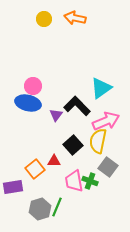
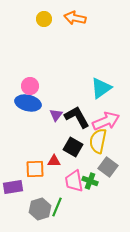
pink circle: moved 3 px left
black L-shape: moved 11 px down; rotated 16 degrees clockwise
black square: moved 2 px down; rotated 18 degrees counterclockwise
orange square: rotated 36 degrees clockwise
